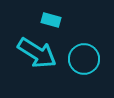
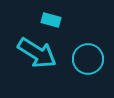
cyan circle: moved 4 px right
